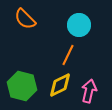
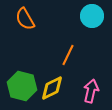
orange semicircle: rotated 15 degrees clockwise
cyan circle: moved 13 px right, 9 px up
yellow diamond: moved 8 px left, 3 px down
pink arrow: moved 2 px right
